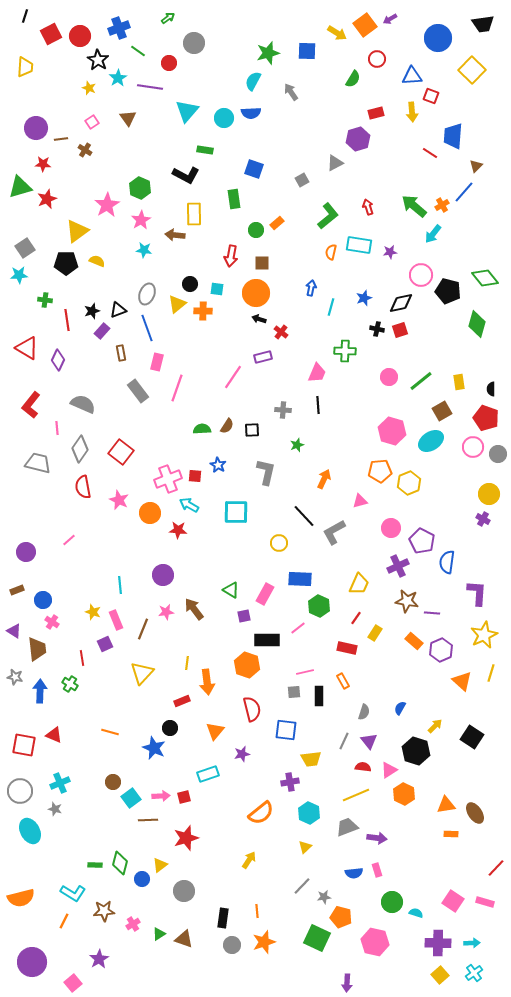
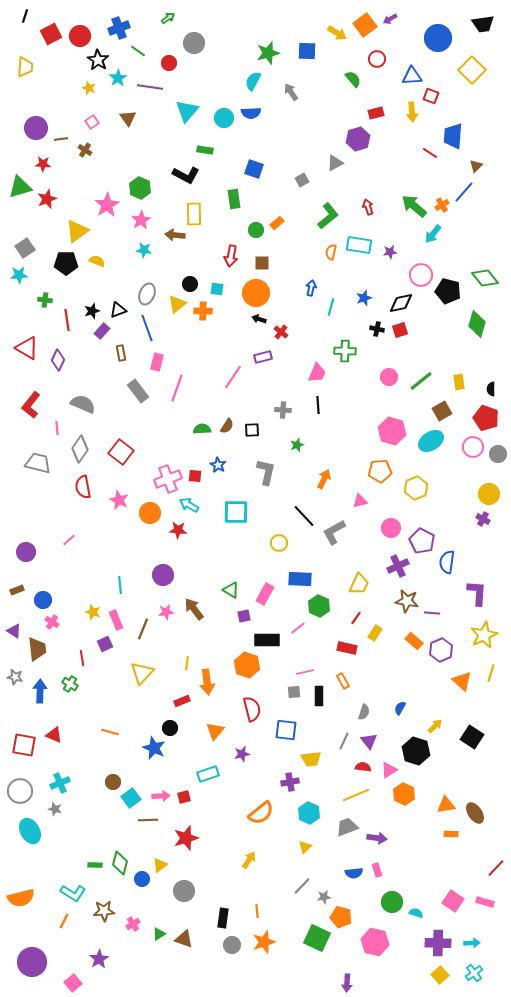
green semicircle at (353, 79): rotated 72 degrees counterclockwise
yellow hexagon at (409, 483): moved 7 px right, 5 px down
